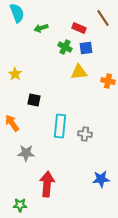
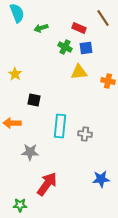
orange arrow: rotated 54 degrees counterclockwise
gray star: moved 4 px right, 1 px up
red arrow: rotated 30 degrees clockwise
